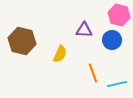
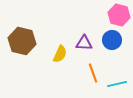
purple triangle: moved 13 px down
